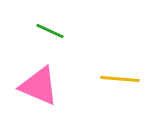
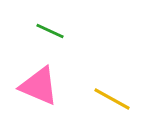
yellow line: moved 8 px left, 20 px down; rotated 24 degrees clockwise
